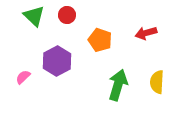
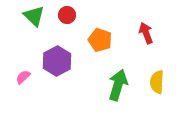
red arrow: rotated 85 degrees clockwise
